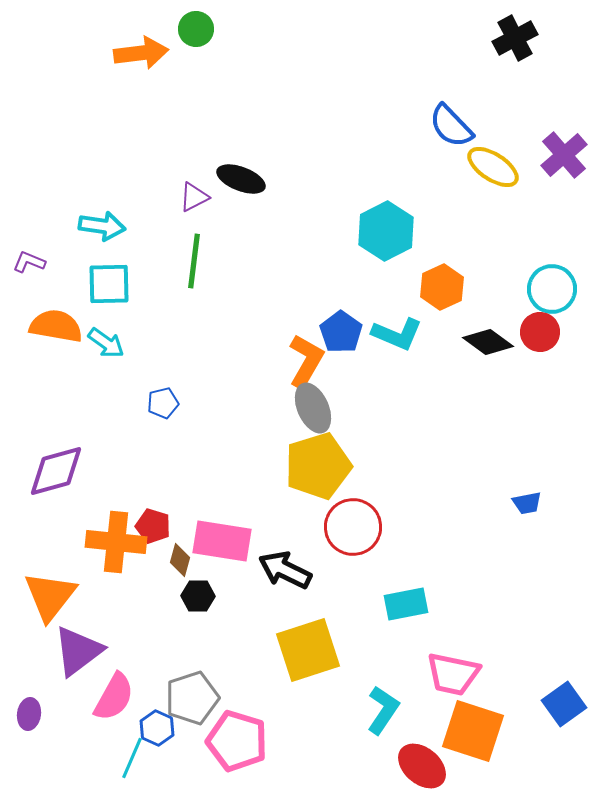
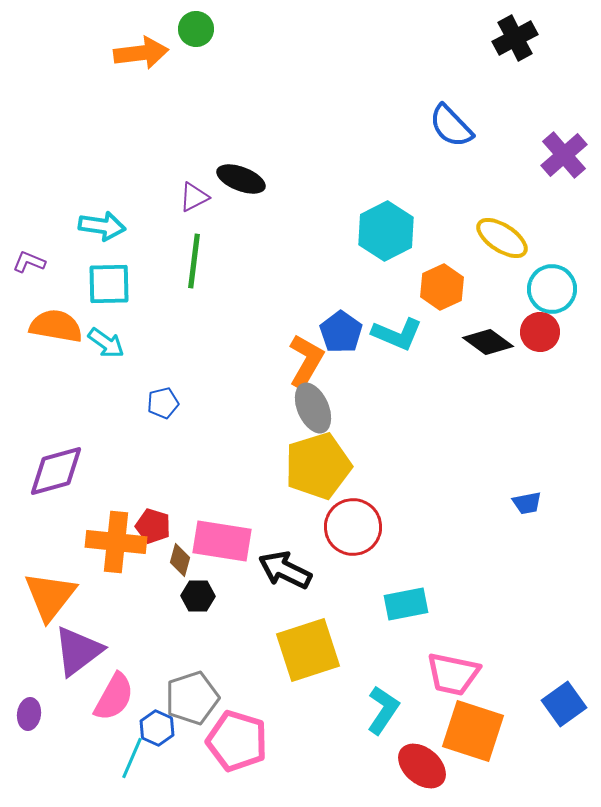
yellow ellipse at (493, 167): moved 9 px right, 71 px down
